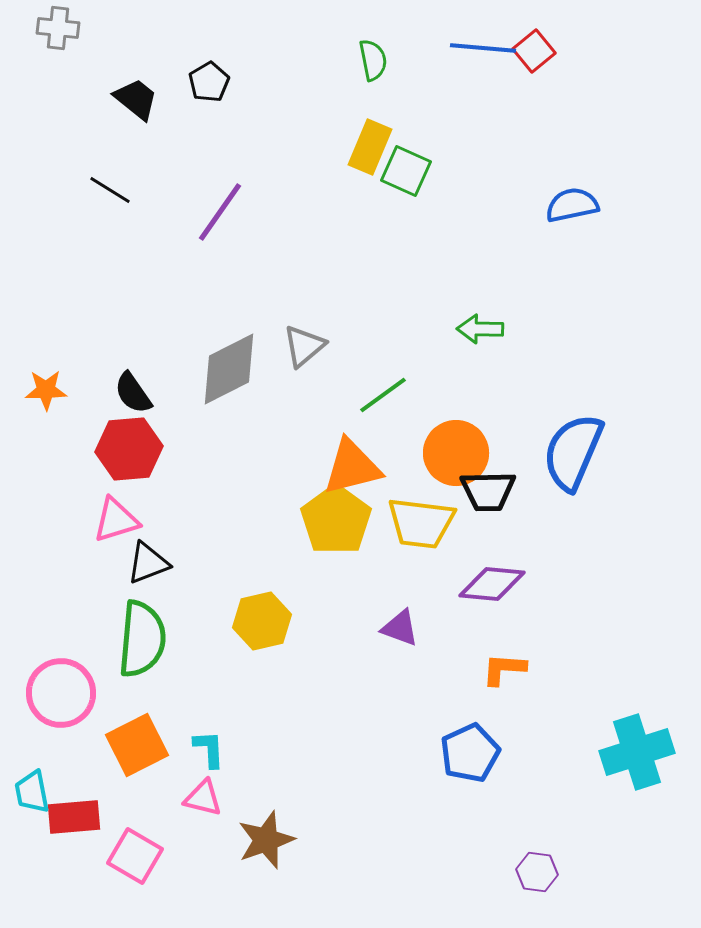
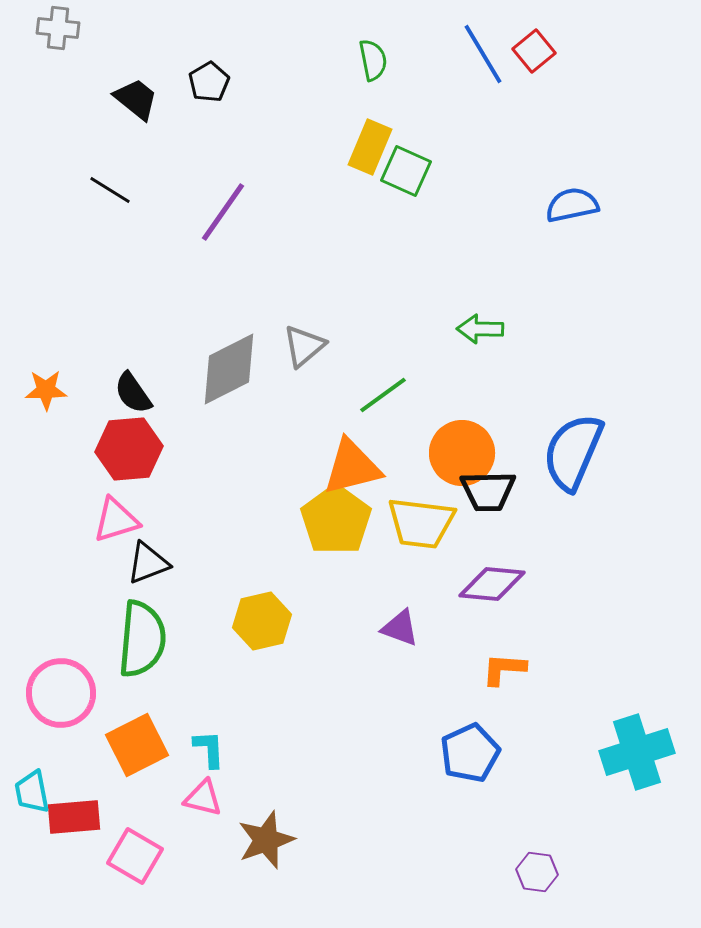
blue line at (483, 48): moved 6 px down; rotated 54 degrees clockwise
purple line at (220, 212): moved 3 px right
orange circle at (456, 453): moved 6 px right
